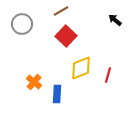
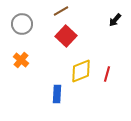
black arrow: rotated 88 degrees counterclockwise
yellow diamond: moved 3 px down
red line: moved 1 px left, 1 px up
orange cross: moved 13 px left, 22 px up
